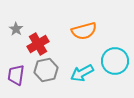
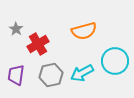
gray hexagon: moved 5 px right, 5 px down
